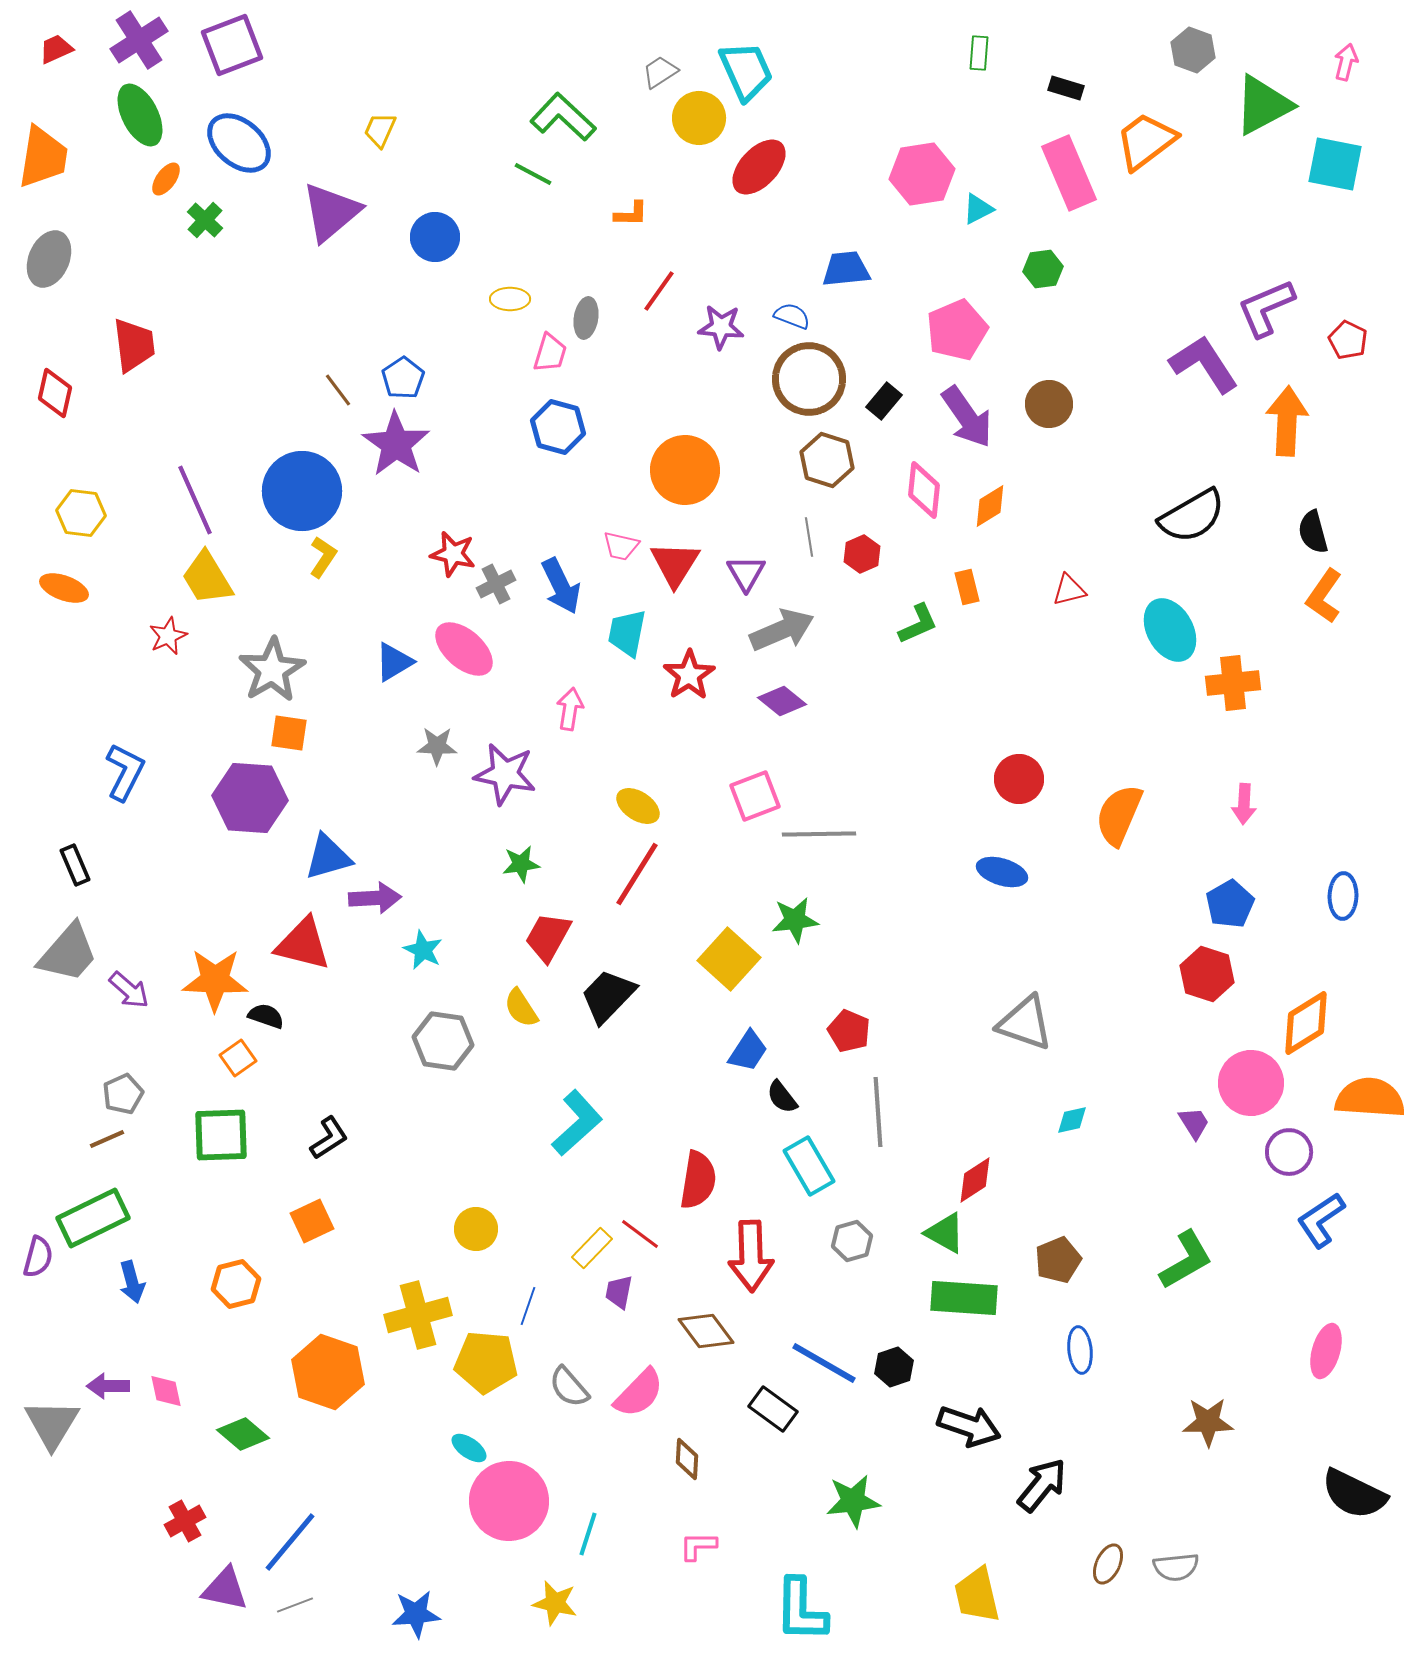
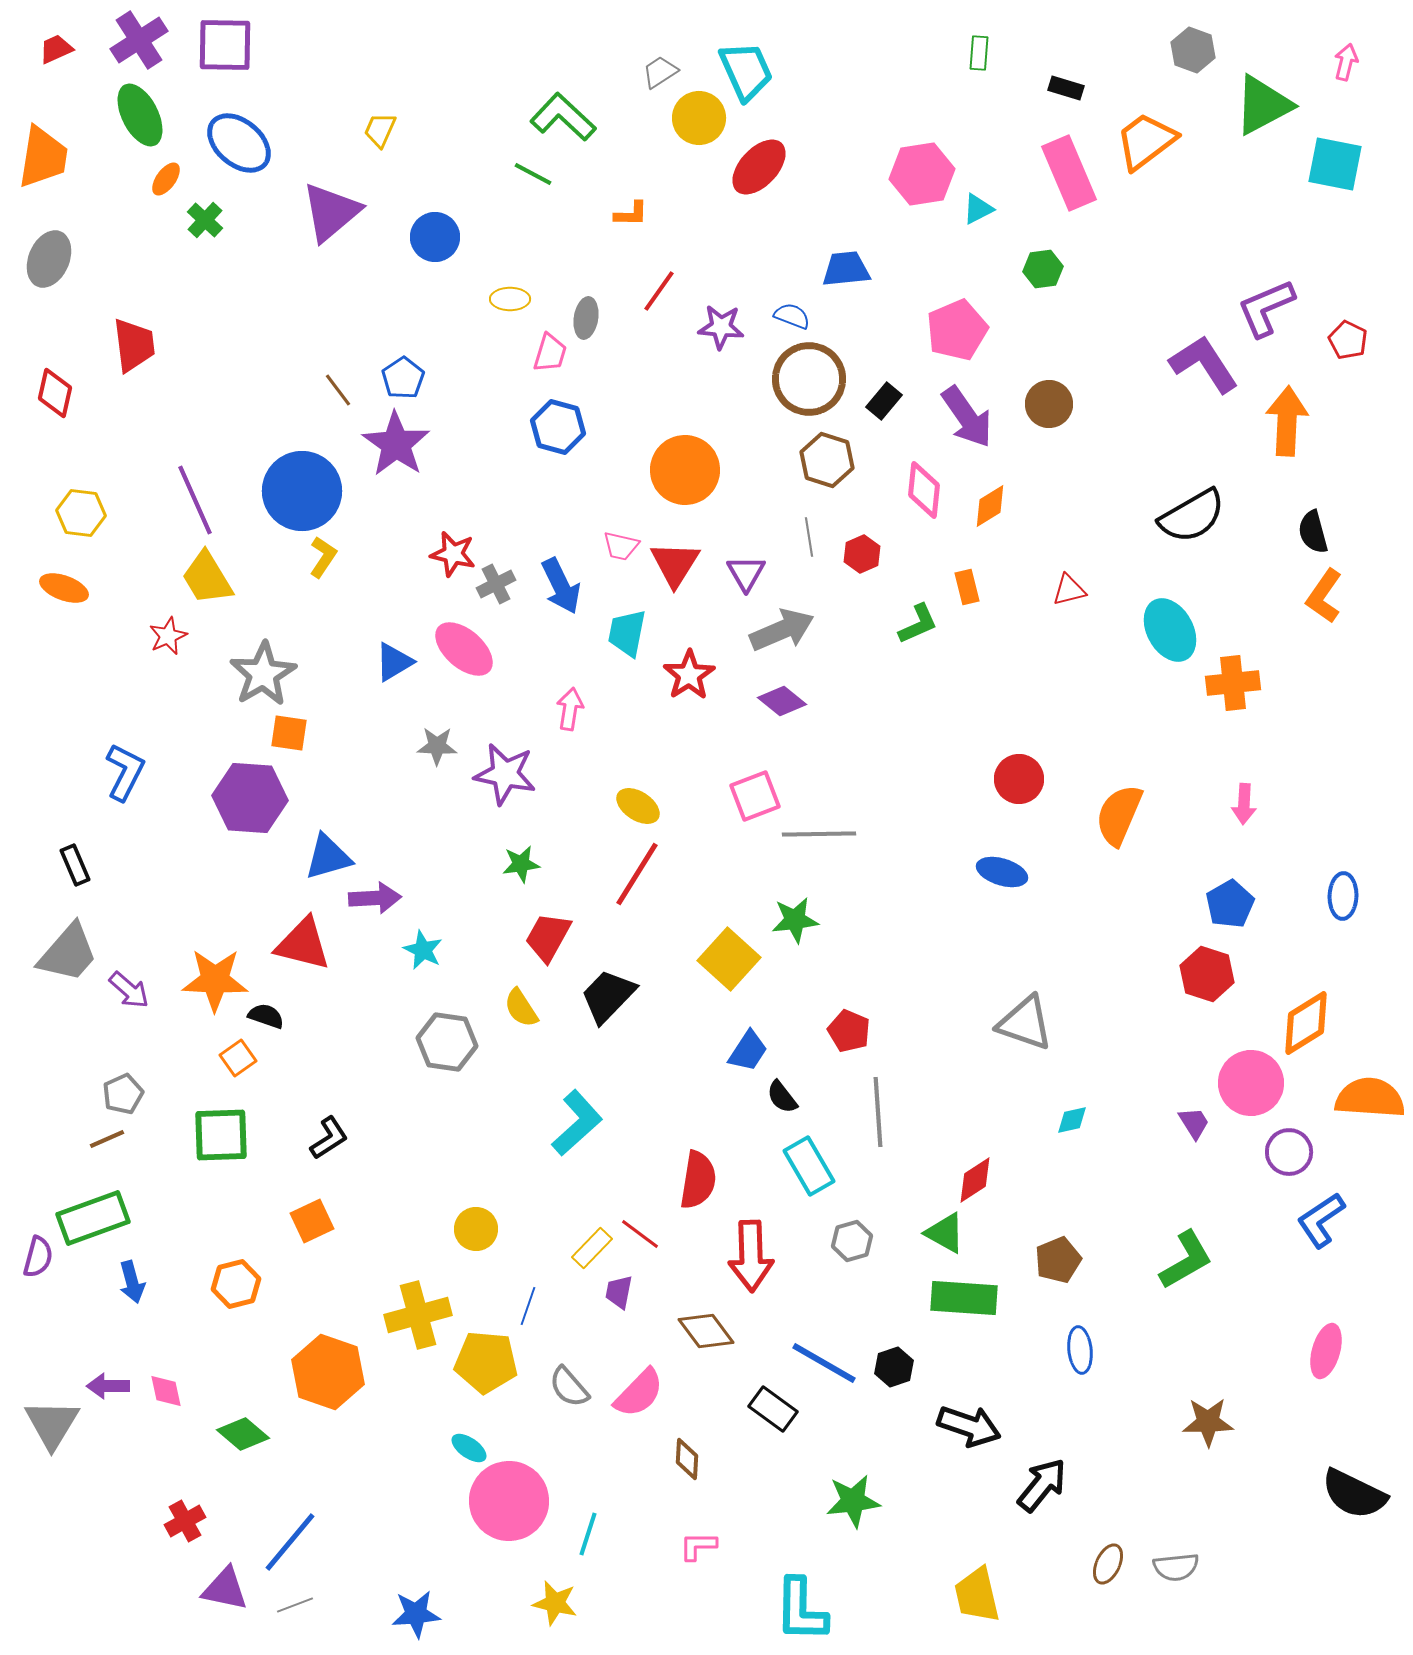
purple square at (232, 45): moved 7 px left; rotated 22 degrees clockwise
gray star at (272, 670): moved 9 px left, 4 px down
gray hexagon at (443, 1041): moved 4 px right, 1 px down
green rectangle at (93, 1218): rotated 6 degrees clockwise
